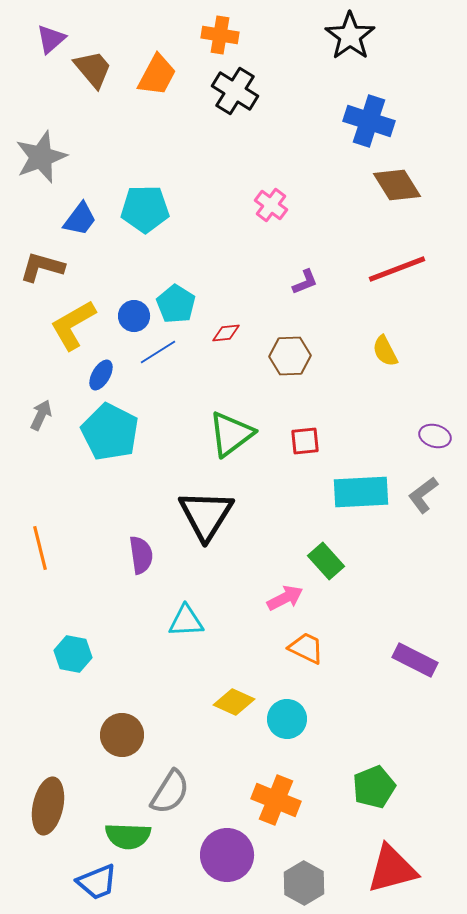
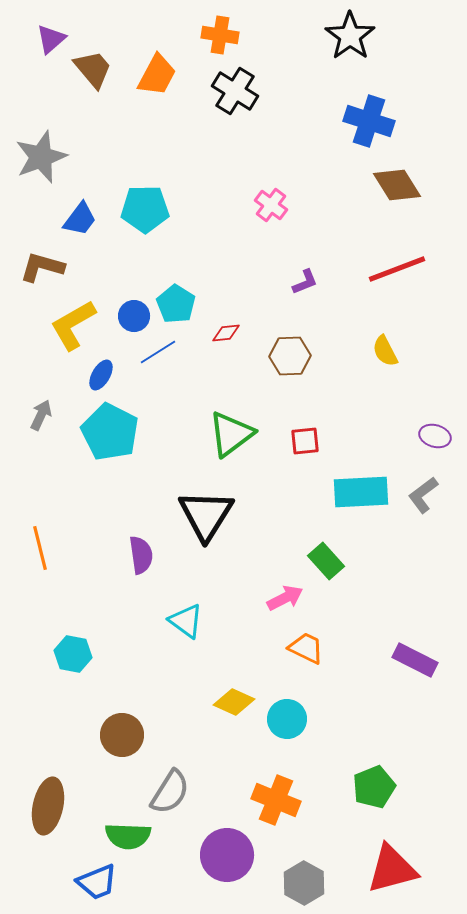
cyan triangle at (186, 621): rotated 39 degrees clockwise
